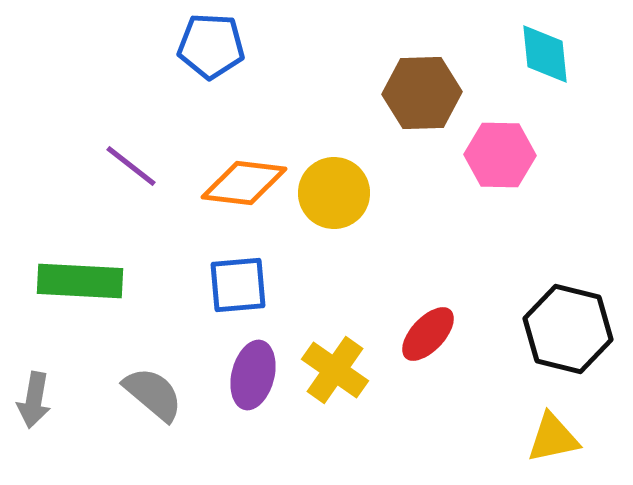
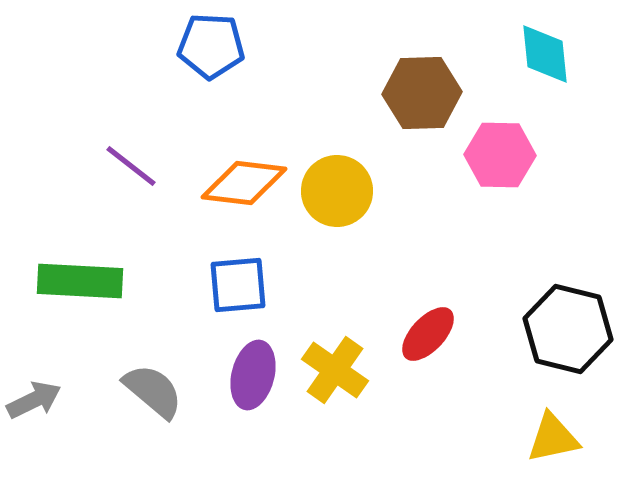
yellow circle: moved 3 px right, 2 px up
gray semicircle: moved 3 px up
gray arrow: rotated 126 degrees counterclockwise
